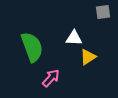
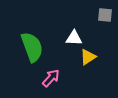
gray square: moved 2 px right, 3 px down; rotated 14 degrees clockwise
